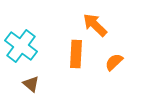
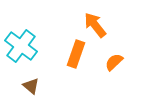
orange arrow: rotated 8 degrees clockwise
orange rectangle: rotated 16 degrees clockwise
brown triangle: moved 2 px down
